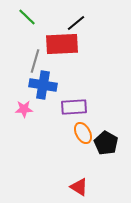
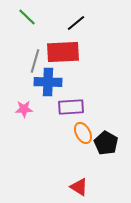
red rectangle: moved 1 px right, 8 px down
blue cross: moved 5 px right, 3 px up; rotated 8 degrees counterclockwise
purple rectangle: moved 3 px left
